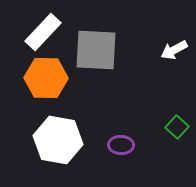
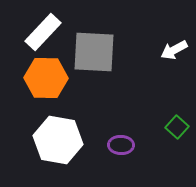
gray square: moved 2 px left, 2 px down
